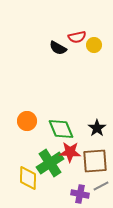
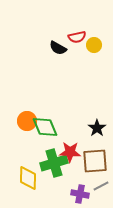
green diamond: moved 16 px left, 2 px up
green cross: moved 4 px right; rotated 16 degrees clockwise
